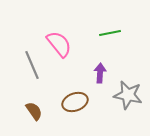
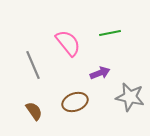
pink semicircle: moved 9 px right, 1 px up
gray line: moved 1 px right
purple arrow: rotated 66 degrees clockwise
gray star: moved 2 px right, 2 px down
